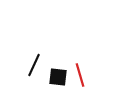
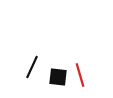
black line: moved 2 px left, 2 px down
